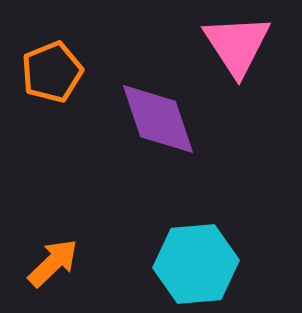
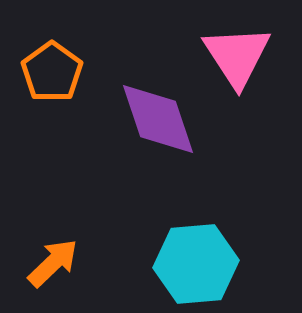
pink triangle: moved 11 px down
orange pentagon: rotated 14 degrees counterclockwise
